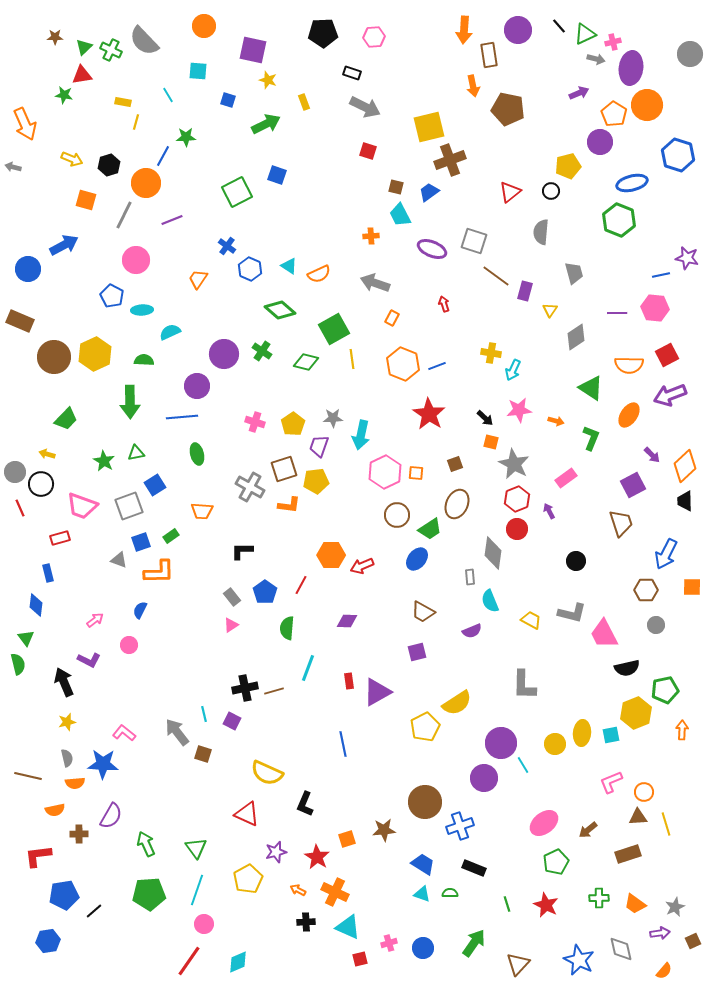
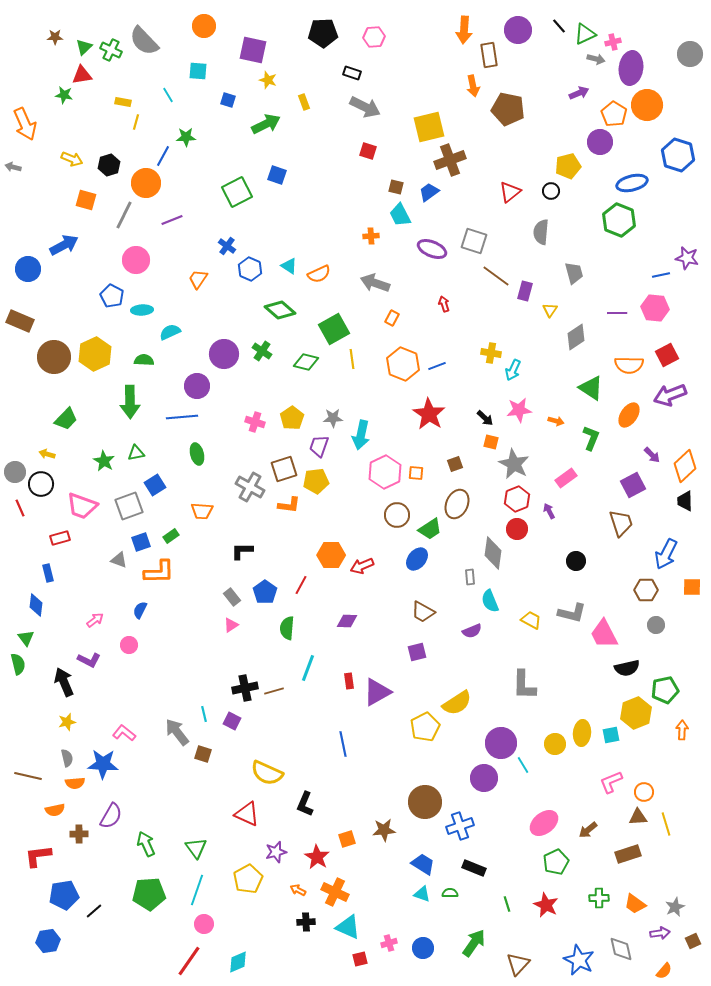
yellow pentagon at (293, 424): moved 1 px left, 6 px up
